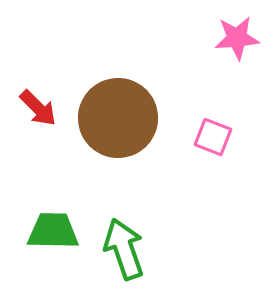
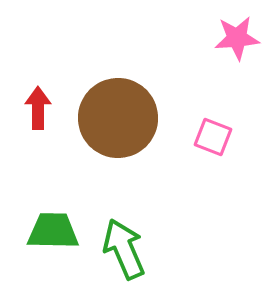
red arrow: rotated 135 degrees counterclockwise
green arrow: rotated 4 degrees counterclockwise
